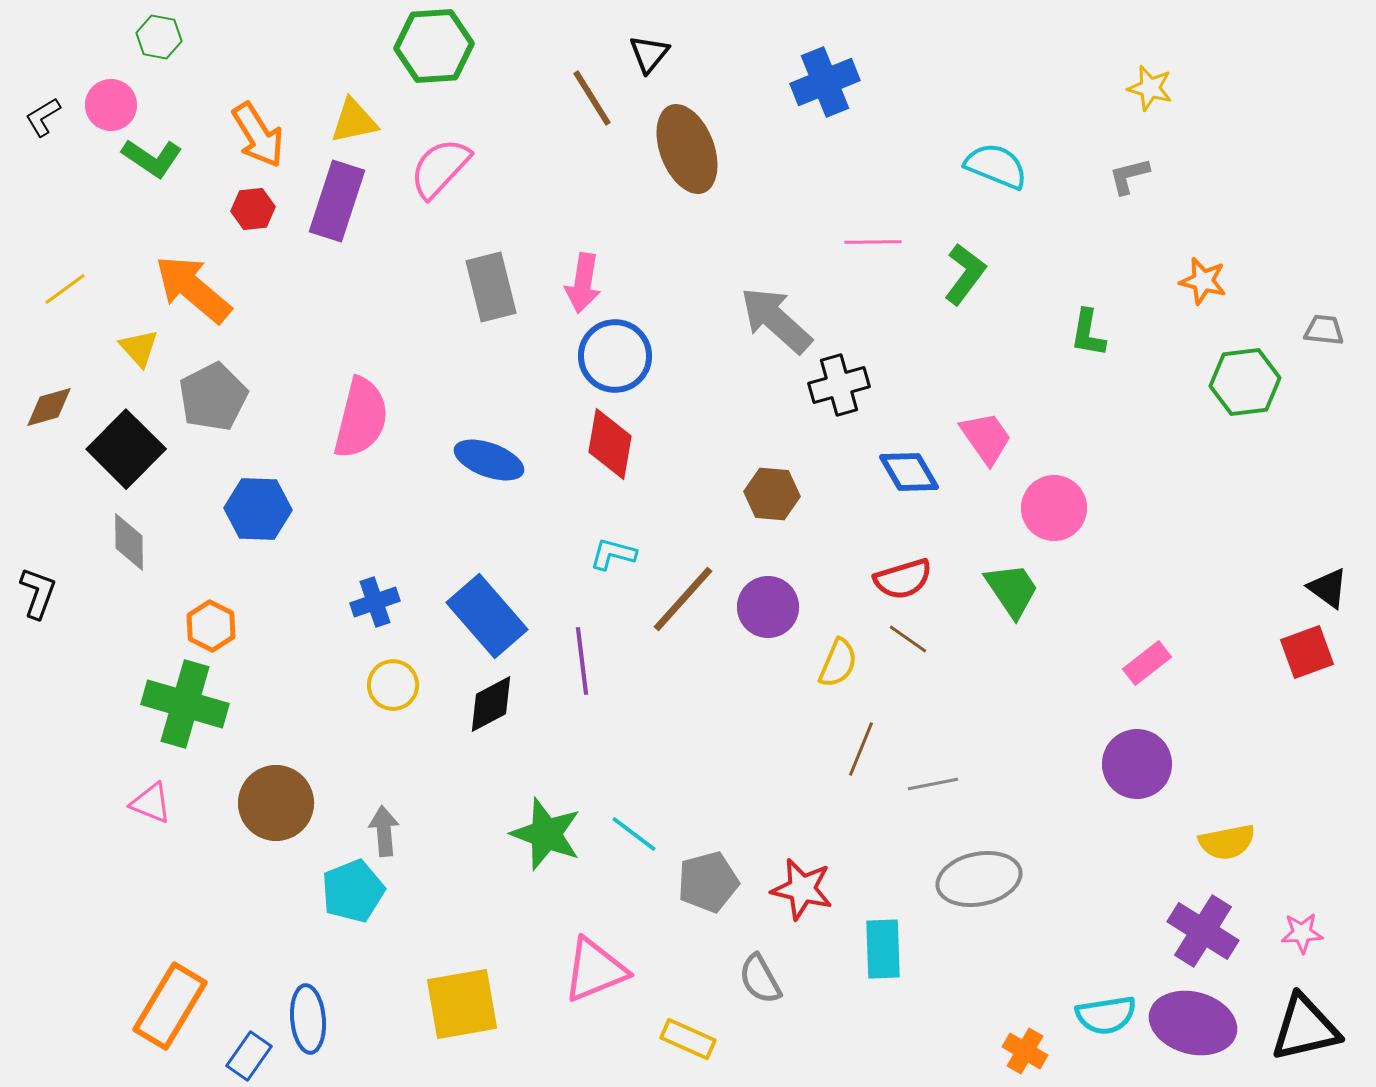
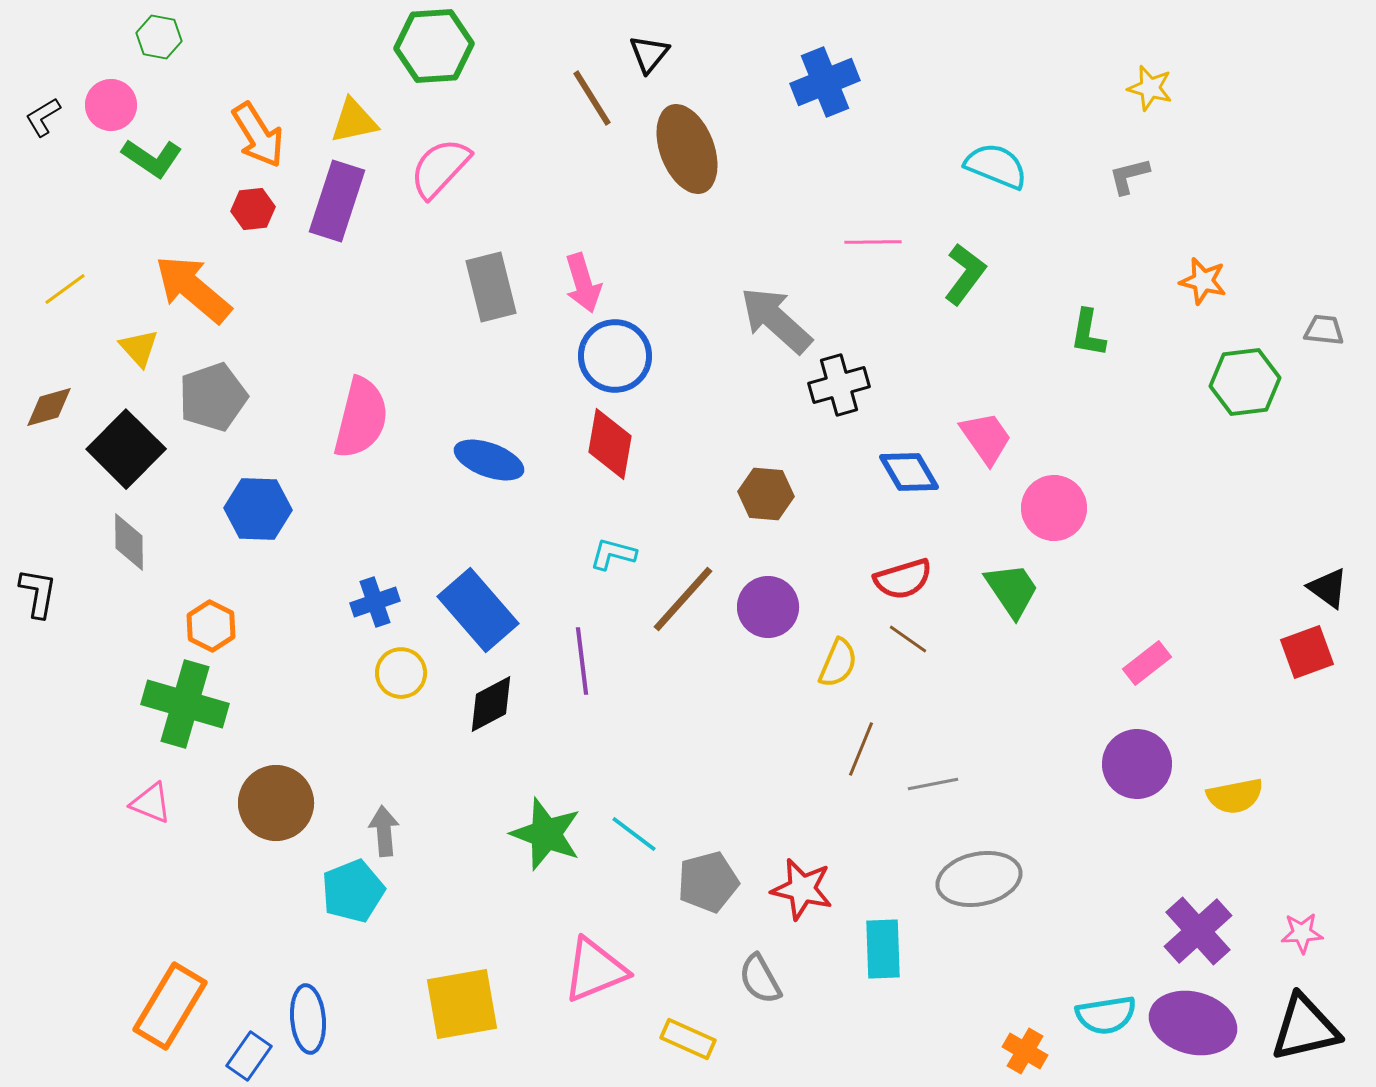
pink arrow at (583, 283): rotated 26 degrees counterclockwise
gray pentagon at (213, 397): rotated 8 degrees clockwise
brown hexagon at (772, 494): moved 6 px left
black L-shape at (38, 593): rotated 10 degrees counterclockwise
blue rectangle at (487, 616): moved 9 px left, 6 px up
yellow circle at (393, 685): moved 8 px right, 12 px up
yellow semicircle at (1227, 842): moved 8 px right, 46 px up
purple cross at (1203, 931): moved 5 px left; rotated 16 degrees clockwise
